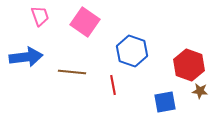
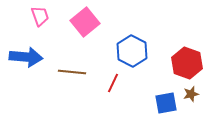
pink square: rotated 16 degrees clockwise
blue hexagon: rotated 8 degrees clockwise
blue arrow: rotated 12 degrees clockwise
red hexagon: moved 2 px left, 2 px up
red line: moved 2 px up; rotated 36 degrees clockwise
brown star: moved 9 px left, 3 px down; rotated 21 degrees counterclockwise
blue square: moved 1 px right, 1 px down
